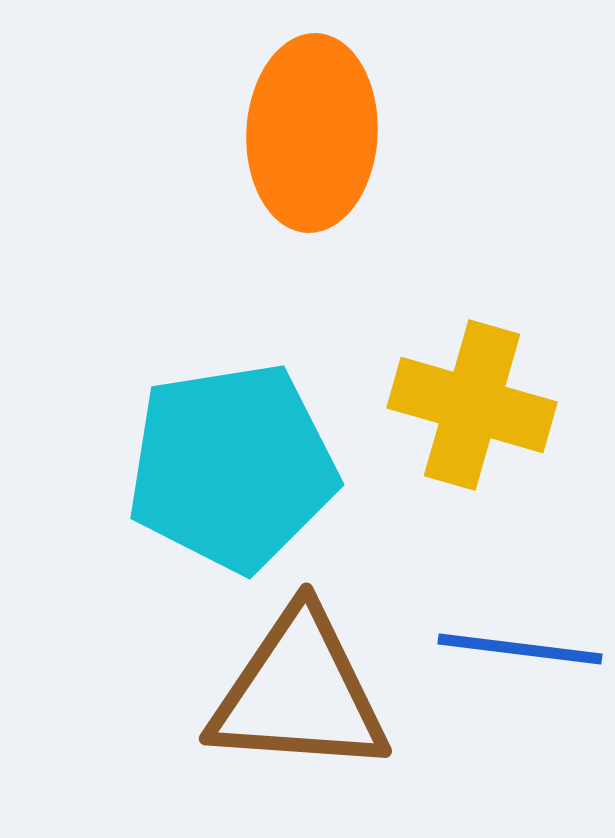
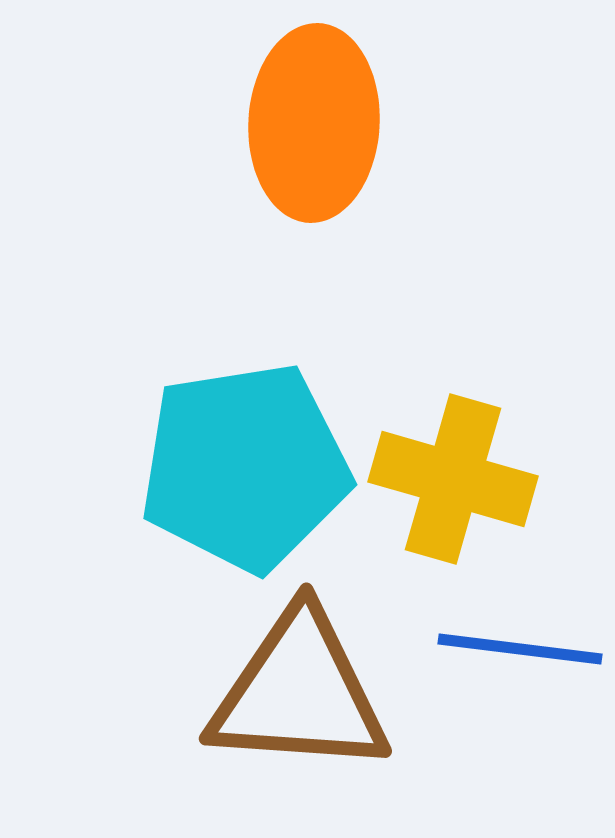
orange ellipse: moved 2 px right, 10 px up
yellow cross: moved 19 px left, 74 px down
cyan pentagon: moved 13 px right
